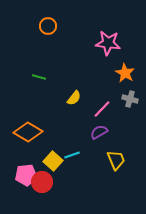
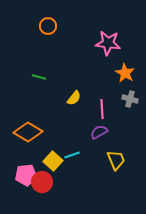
pink line: rotated 48 degrees counterclockwise
